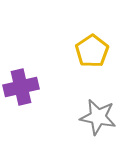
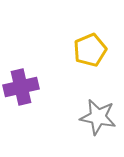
yellow pentagon: moved 2 px left, 1 px up; rotated 12 degrees clockwise
